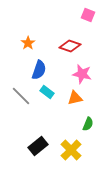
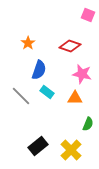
orange triangle: rotated 14 degrees clockwise
